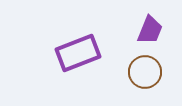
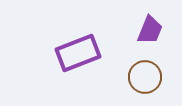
brown circle: moved 5 px down
